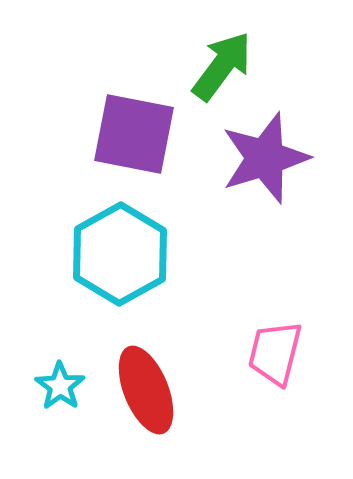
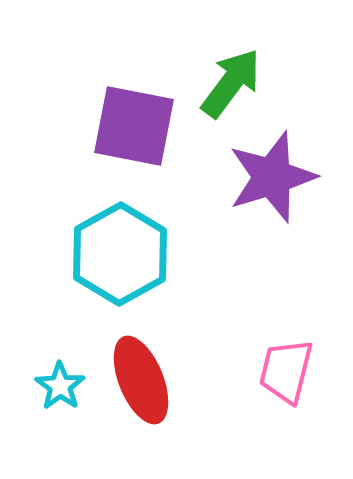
green arrow: moved 9 px right, 17 px down
purple square: moved 8 px up
purple star: moved 7 px right, 19 px down
pink trapezoid: moved 11 px right, 18 px down
red ellipse: moved 5 px left, 10 px up
